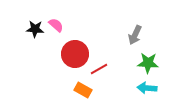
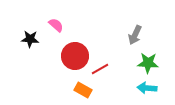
black star: moved 5 px left, 10 px down
red circle: moved 2 px down
red line: moved 1 px right
